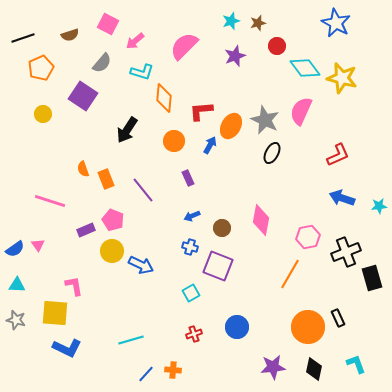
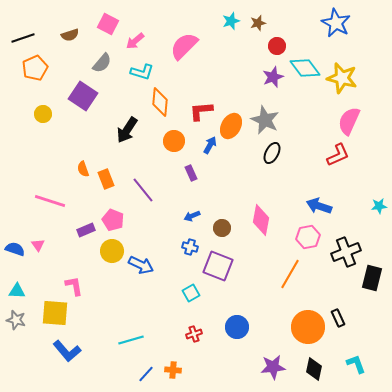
purple star at (235, 56): moved 38 px right, 21 px down
orange pentagon at (41, 68): moved 6 px left
orange diamond at (164, 98): moved 4 px left, 4 px down
pink semicircle at (301, 111): moved 48 px right, 10 px down
purple rectangle at (188, 178): moved 3 px right, 5 px up
blue arrow at (342, 198): moved 23 px left, 8 px down
blue semicircle at (15, 249): rotated 126 degrees counterclockwise
black rectangle at (372, 278): rotated 30 degrees clockwise
cyan triangle at (17, 285): moved 6 px down
blue L-shape at (67, 348): moved 3 px down; rotated 24 degrees clockwise
